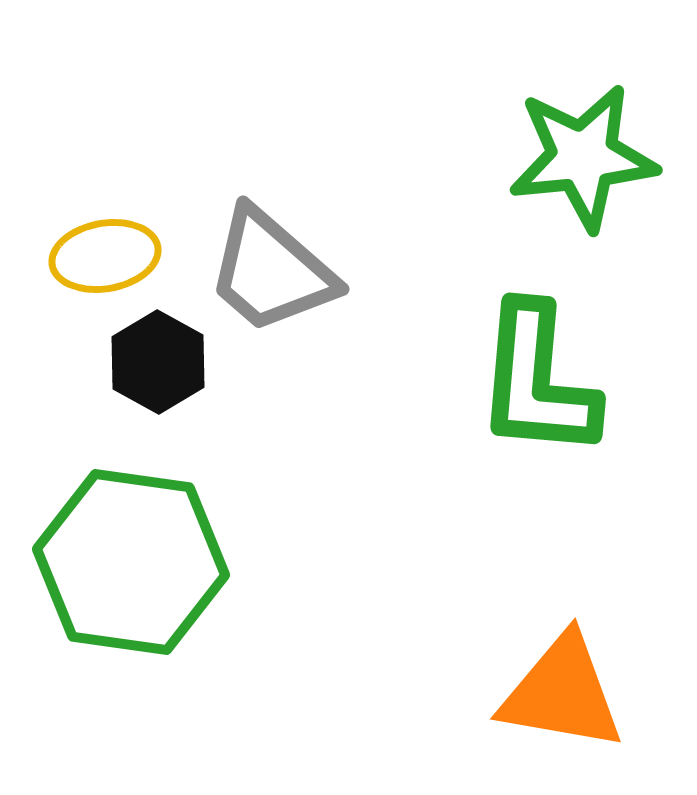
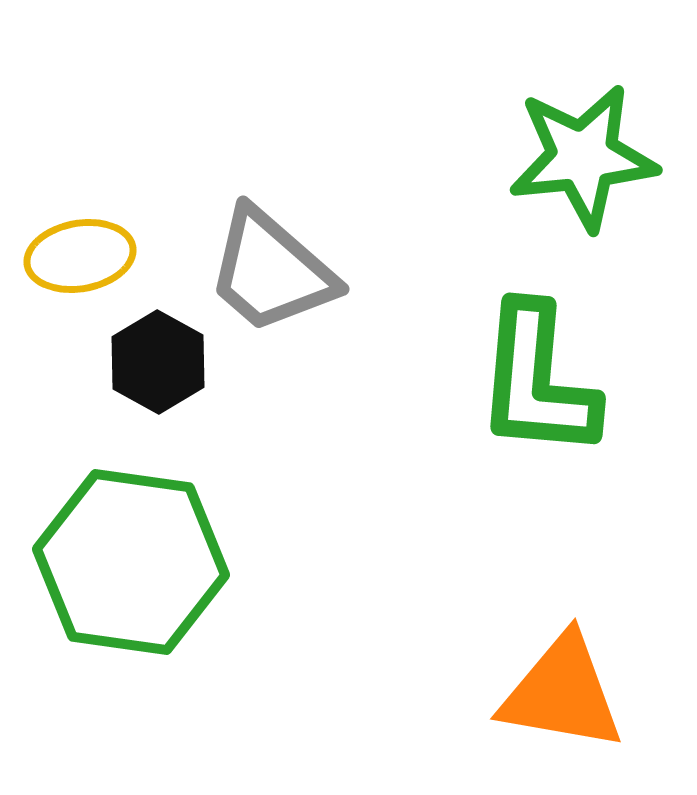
yellow ellipse: moved 25 px left
